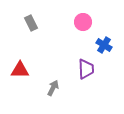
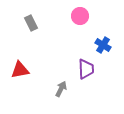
pink circle: moved 3 px left, 6 px up
blue cross: moved 1 px left
red triangle: rotated 12 degrees counterclockwise
gray arrow: moved 8 px right, 1 px down
